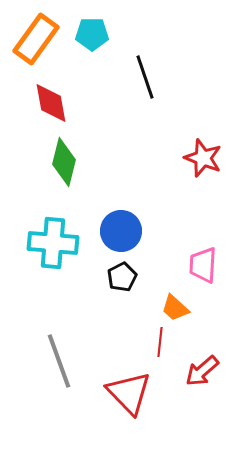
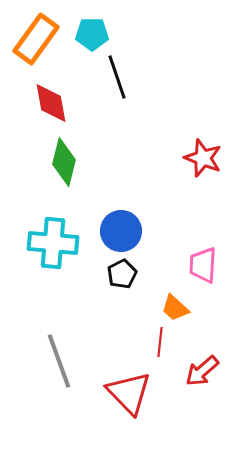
black line: moved 28 px left
black pentagon: moved 3 px up
